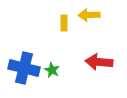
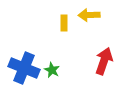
red arrow: moved 5 px right, 1 px up; rotated 104 degrees clockwise
blue cross: rotated 8 degrees clockwise
